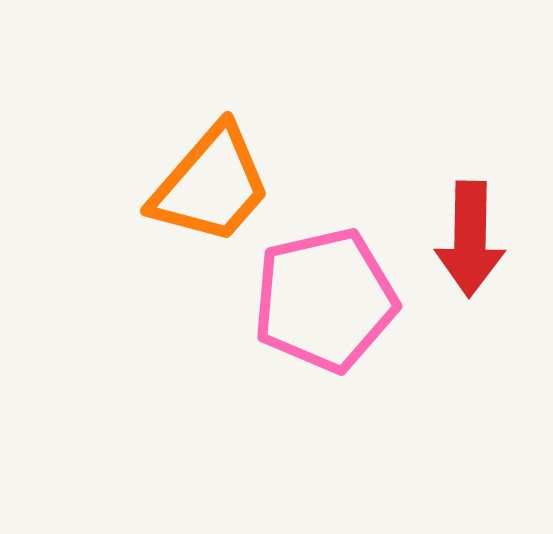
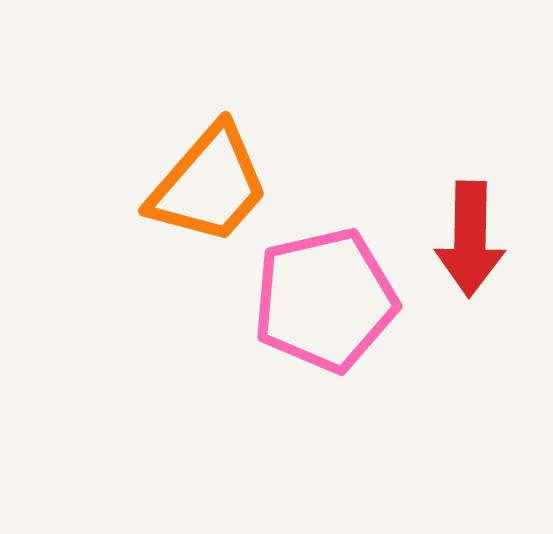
orange trapezoid: moved 2 px left
